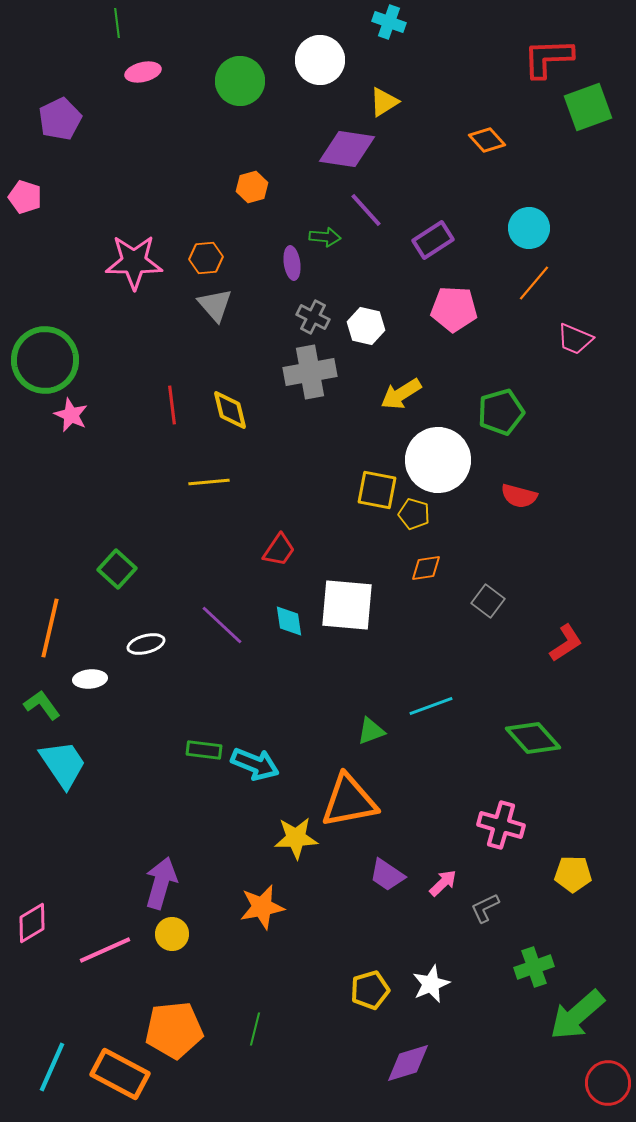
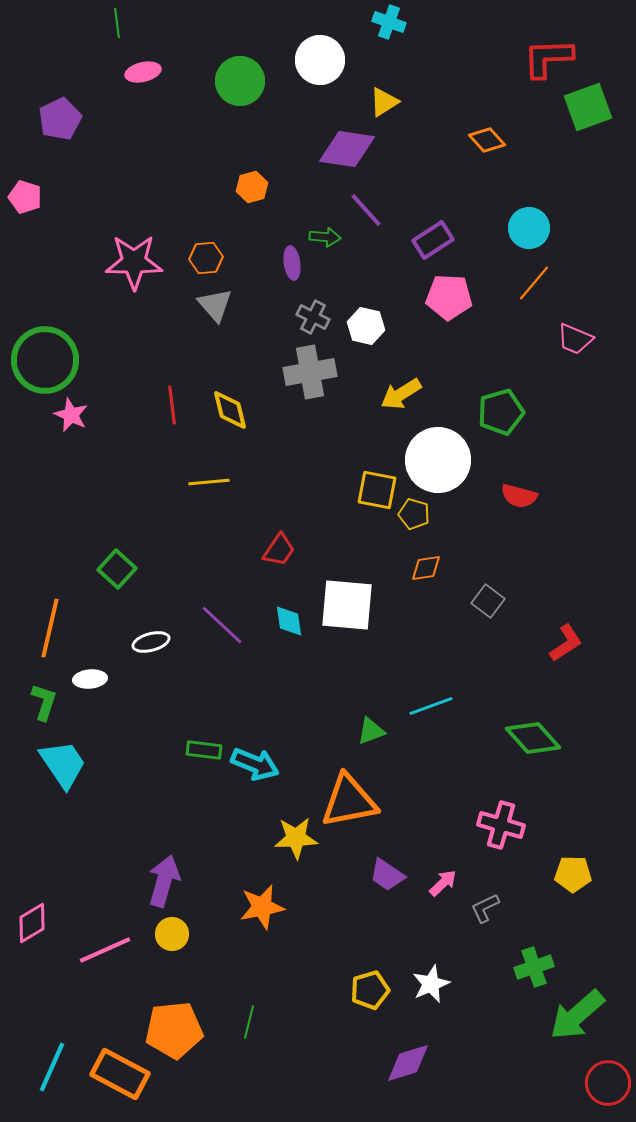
pink pentagon at (454, 309): moved 5 px left, 12 px up
white ellipse at (146, 644): moved 5 px right, 2 px up
green L-shape at (42, 705): moved 2 px right, 3 px up; rotated 54 degrees clockwise
purple arrow at (161, 883): moved 3 px right, 2 px up
green line at (255, 1029): moved 6 px left, 7 px up
